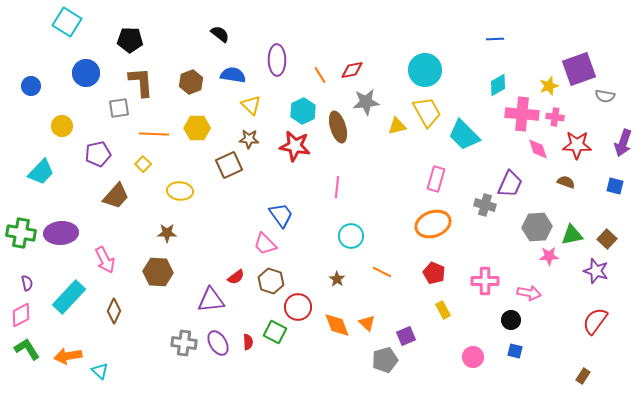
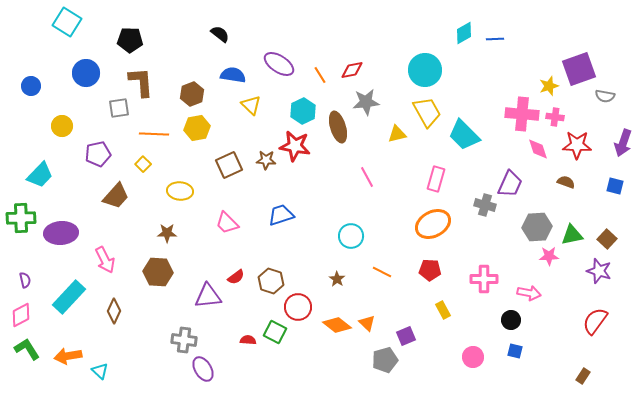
purple ellipse at (277, 60): moved 2 px right, 4 px down; rotated 56 degrees counterclockwise
brown hexagon at (191, 82): moved 1 px right, 12 px down
cyan diamond at (498, 85): moved 34 px left, 52 px up
yellow triangle at (397, 126): moved 8 px down
yellow hexagon at (197, 128): rotated 10 degrees counterclockwise
brown star at (249, 139): moved 17 px right, 21 px down
cyan trapezoid at (41, 172): moved 1 px left, 3 px down
pink line at (337, 187): moved 30 px right, 10 px up; rotated 35 degrees counterclockwise
blue trapezoid at (281, 215): rotated 72 degrees counterclockwise
orange ellipse at (433, 224): rotated 8 degrees counterclockwise
green cross at (21, 233): moved 15 px up; rotated 12 degrees counterclockwise
pink trapezoid at (265, 244): moved 38 px left, 21 px up
purple star at (596, 271): moved 3 px right
red pentagon at (434, 273): moved 4 px left, 3 px up; rotated 20 degrees counterclockwise
pink cross at (485, 281): moved 1 px left, 2 px up
purple semicircle at (27, 283): moved 2 px left, 3 px up
purple triangle at (211, 300): moved 3 px left, 4 px up
orange diamond at (337, 325): rotated 32 degrees counterclockwise
red semicircle at (248, 342): moved 2 px up; rotated 84 degrees counterclockwise
gray cross at (184, 343): moved 3 px up
purple ellipse at (218, 343): moved 15 px left, 26 px down
